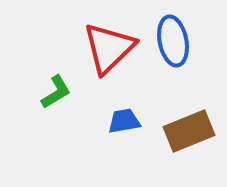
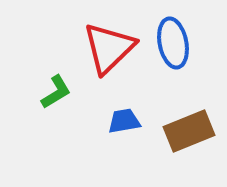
blue ellipse: moved 2 px down
